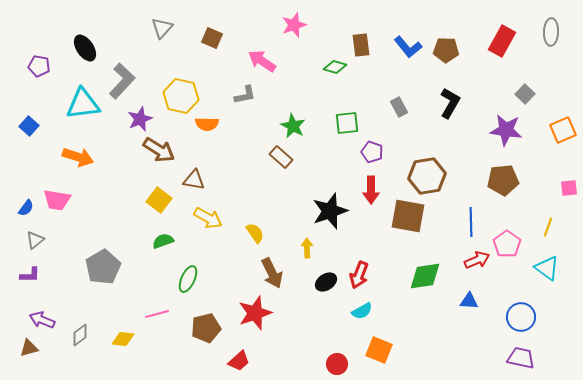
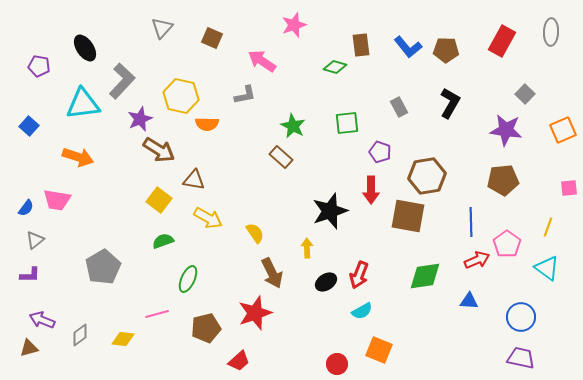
purple pentagon at (372, 152): moved 8 px right
